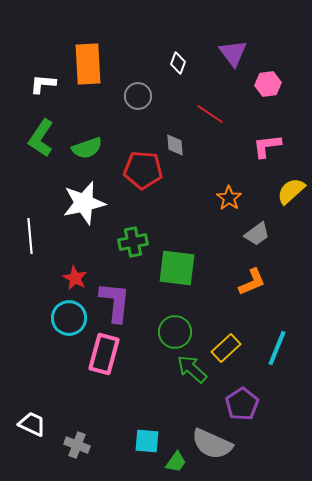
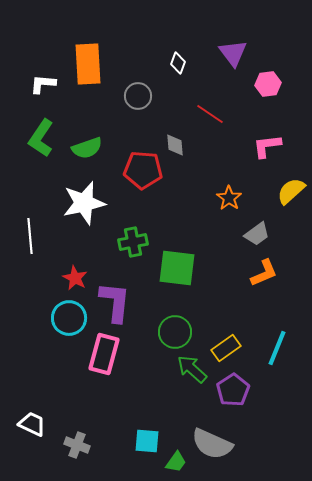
orange L-shape: moved 12 px right, 9 px up
yellow rectangle: rotated 8 degrees clockwise
purple pentagon: moved 9 px left, 14 px up
